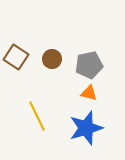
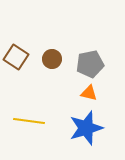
gray pentagon: moved 1 px right, 1 px up
yellow line: moved 8 px left, 5 px down; rotated 56 degrees counterclockwise
